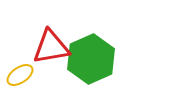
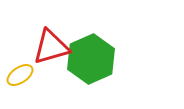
red triangle: rotated 6 degrees counterclockwise
